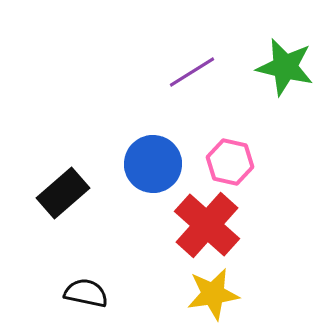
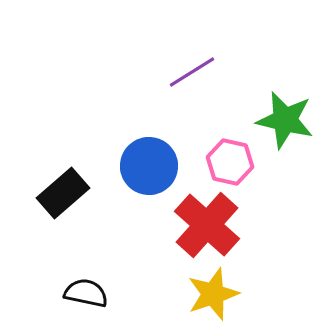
green star: moved 53 px down
blue circle: moved 4 px left, 2 px down
yellow star: rotated 10 degrees counterclockwise
